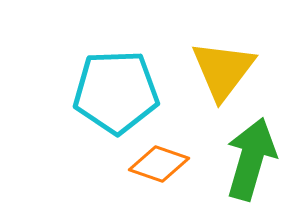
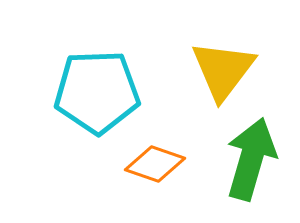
cyan pentagon: moved 19 px left
orange diamond: moved 4 px left
